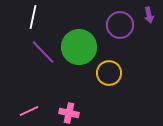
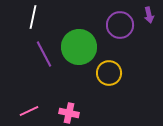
purple line: moved 1 px right, 2 px down; rotated 16 degrees clockwise
